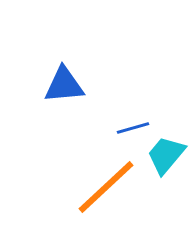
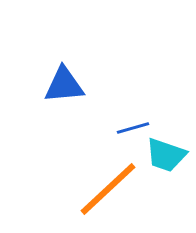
cyan trapezoid: rotated 111 degrees counterclockwise
orange line: moved 2 px right, 2 px down
